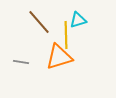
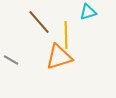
cyan triangle: moved 10 px right, 8 px up
gray line: moved 10 px left, 2 px up; rotated 21 degrees clockwise
